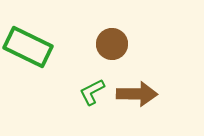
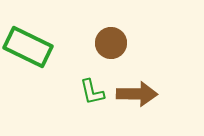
brown circle: moved 1 px left, 1 px up
green L-shape: rotated 76 degrees counterclockwise
